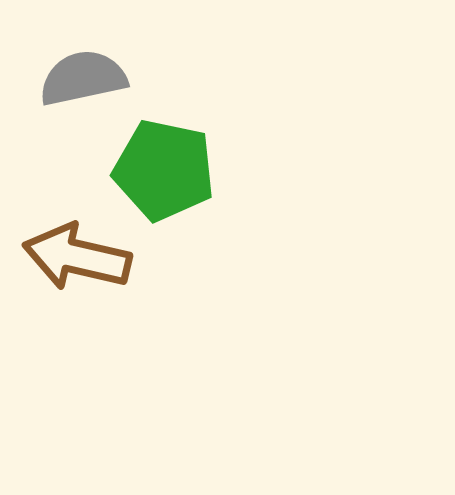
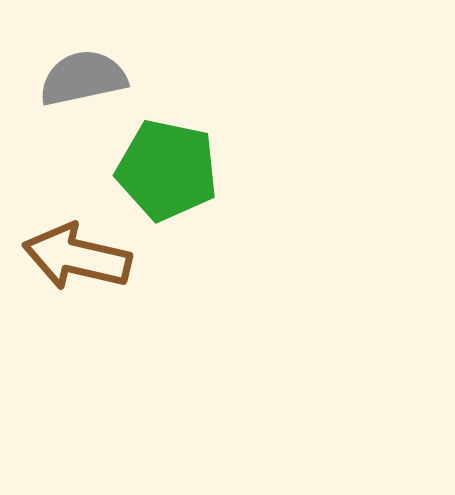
green pentagon: moved 3 px right
